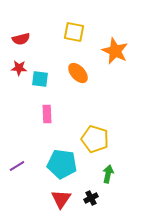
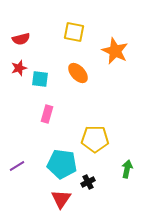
red star: rotated 21 degrees counterclockwise
pink rectangle: rotated 18 degrees clockwise
yellow pentagon: rotated 16 degrees counterclockwise
green arrow: moved 19 px right, 5 px up
black cross: moved 3 px left, 16 px up
